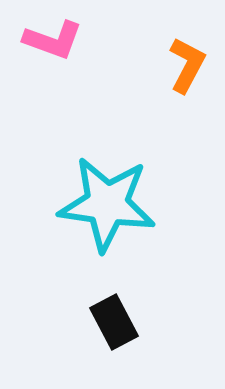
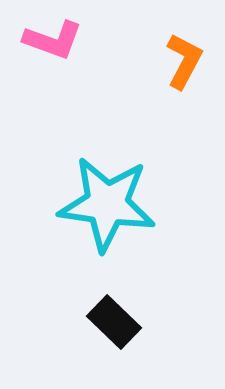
orange L-shape: moved 3 px left, 4 px up
black rectangle: rotated 18 degrees counterclockwise
